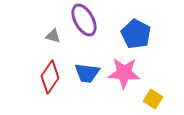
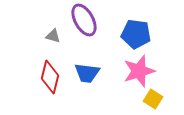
blue pentagon: rotated 20 degrees counterclockwise
pink star: moved 15 px right, 2 px up; rotated 20 degrees counterclockwise
red diamond: rotated 20 degrees counterclockwise
